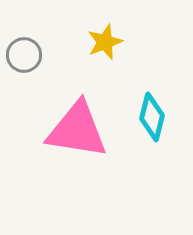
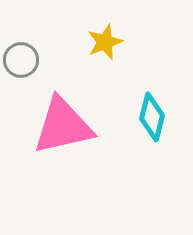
gray circle: moved 3 px left, 5 px down
pink triangle: moved 14 px left, 4 px up; rotated 22 degrees counterclockwise
